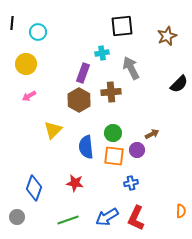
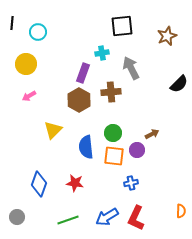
blue diamond: moved 5 px right, 4 px up
